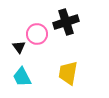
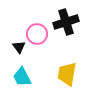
yellow trapezoid: moved 1 px left, 1 px down
